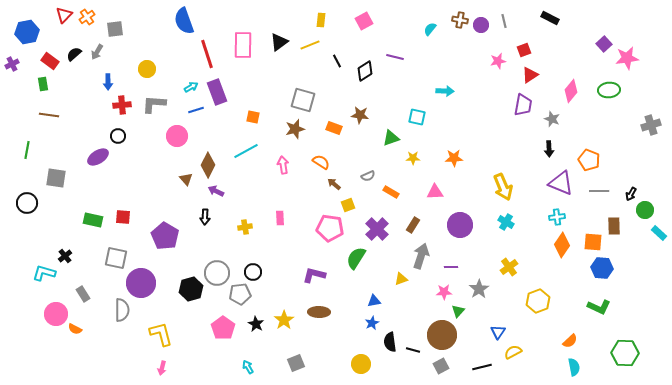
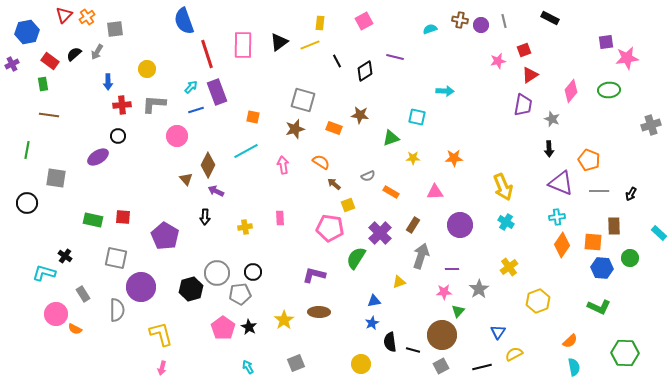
yellow rectangle at (321, 20): moved 1 px left, 3 px down
cyan semicircle at (430, 29): rotated 32 degrees clockwise
purple square at (604, 44): moved 2 px right, 2 px up; rotated 35 degrees clockwise
cyan arrow at (191, 87): rotated 16 degrees counterclockwise
green circle at (645, 210): moved 15 px left, 48 px down
purple cross at (377, 229): moved 3 px right, 4 px down
black cross at (65, 256): rotated 16 degrees counterclockwise
purple line at (451, 267): moved 1 px right, 2 px down
yellow triangle at (401, 279): moved 2 px left, 3 px down
purple circle at (141, 283): moved 4 px down
gray semicircle at (122, 310): moved 5 px left
black star at (256, 324): moved 7 px left, 3 px down
yellow semicircle at (513, 352): moved 1 px right, 2 px down
